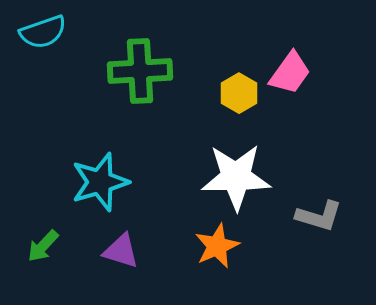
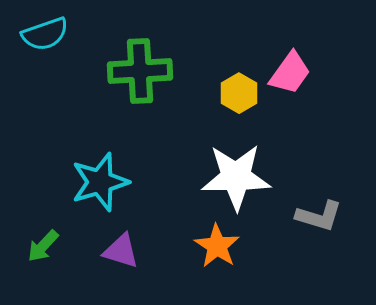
cyan semicircle: moved 2 px right, 2 px down
orange star: rotated 15 degrees counterclockwise
